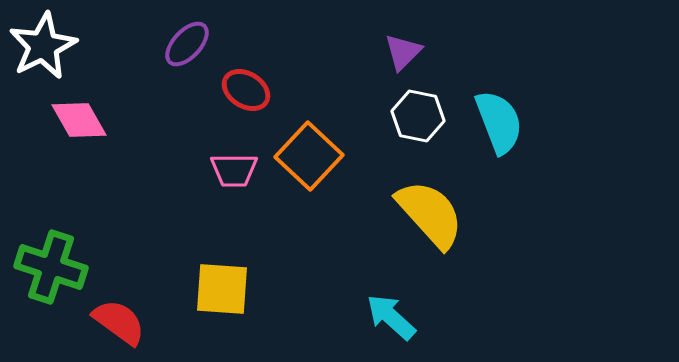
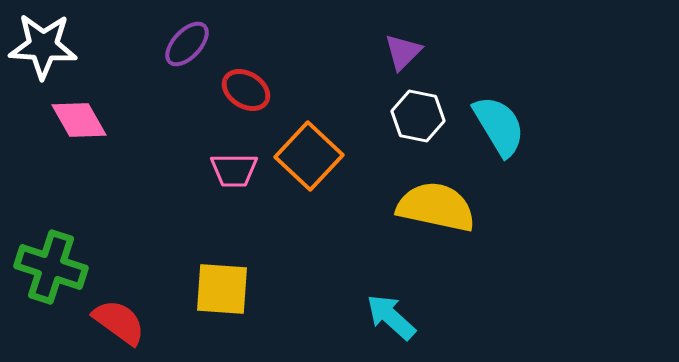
white star: rotated 30 degrees clockwise
cyan semicircle: moved 4 px down; rotated 10 degrees counterclockwise
yellow semicircle: moved 6 px right, 7 px up; rotated 36 degrees counterclockwise
